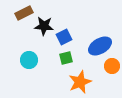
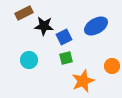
blue ellipse: moved 4 px left, 20 px up
orange star: moved 3 px right, 1 px up
